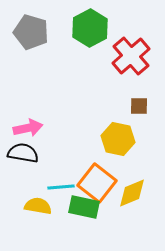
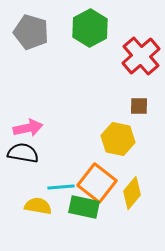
red cross: moved 10 px right
yellow diamond: rotated 28 degrees counterclockwise
